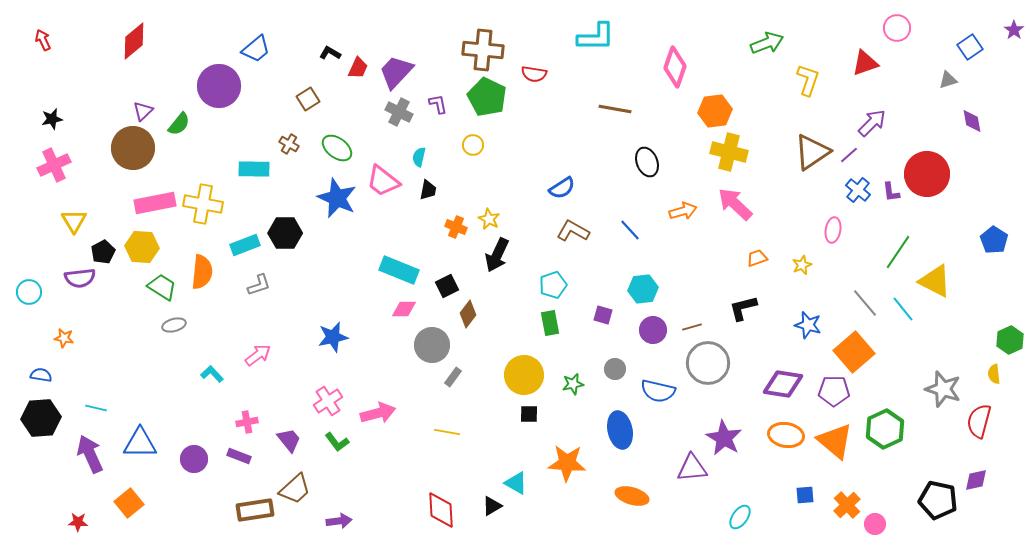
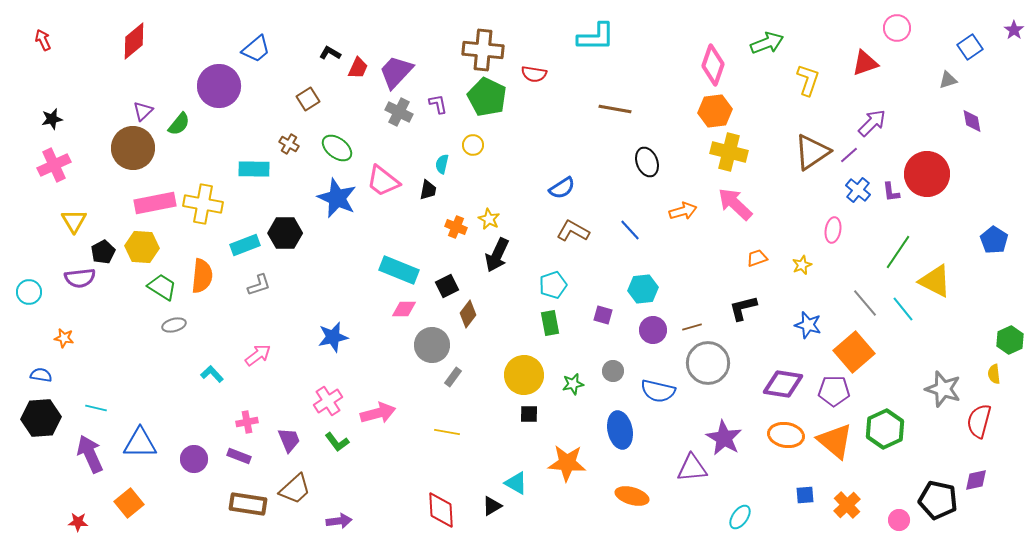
pink diamond at (675, 67): moved 38 px right, 2 px up
cyan semicircle at (419, 157): moved 23 px right, 7 px down
orange semicircle at (202, 272): moved 4 px down
gray circle at (615, 369): moved 2 px left, 2 px down
purple trapezoid at (289, 440): rotated 16 degrees clockwise
brown rectangle at (255, 510): moved 7 px left, 6 px up; rotated 18 degrees clockwise
pink circle at (875, 524): moved 24 px right, 4 px up
